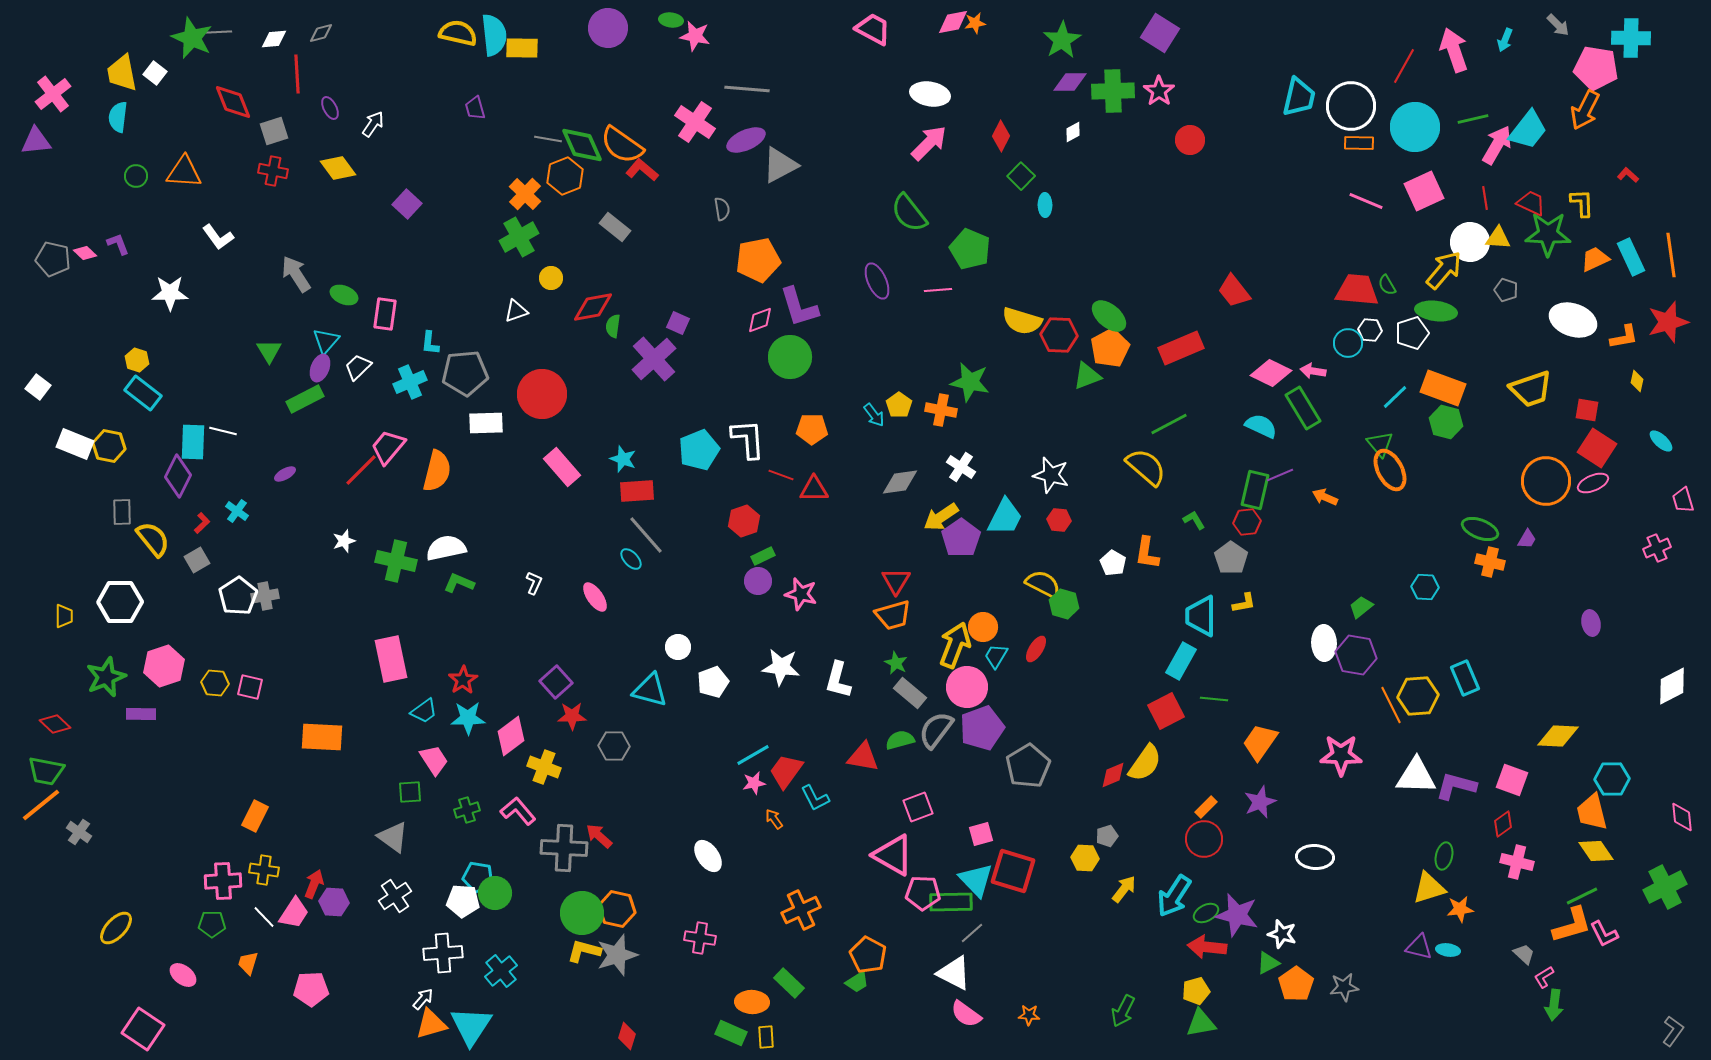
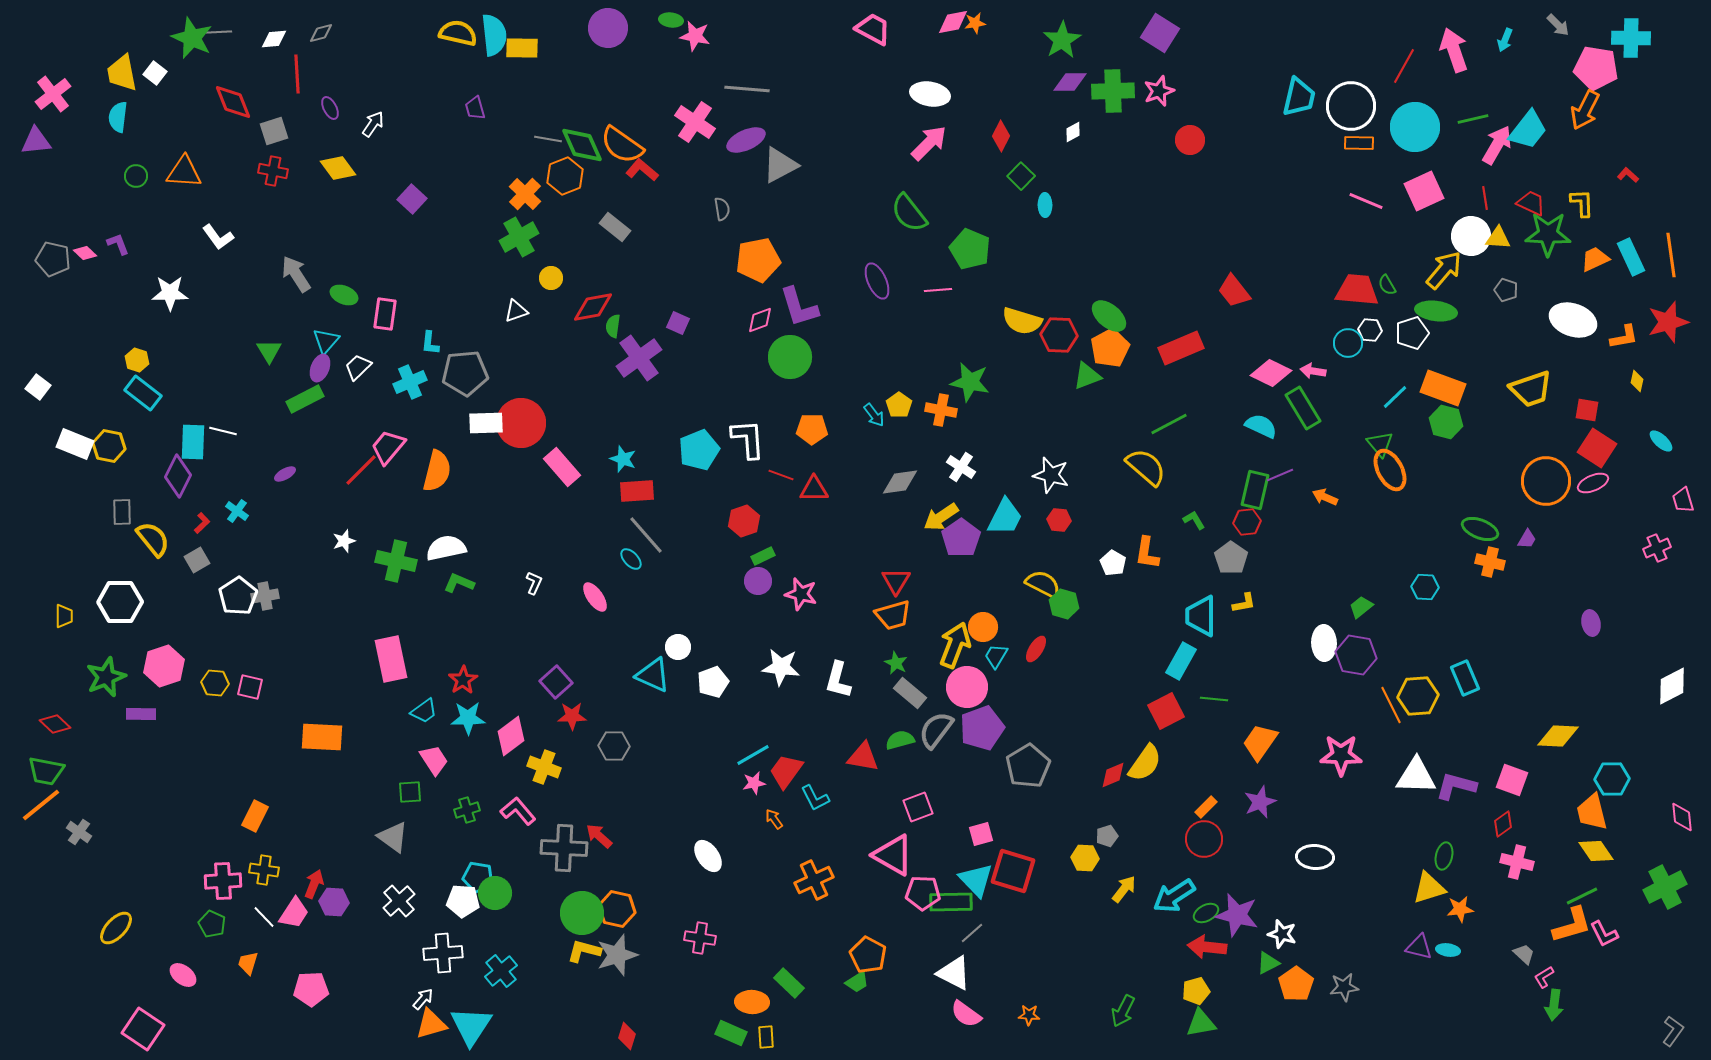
pink star at (1159, 91): rotated 16 degrees clockwise
purple square at (407, 204): moved 5 px right, 5 px up
white circle at (1470, 242): moved 1 px right, 6 px up
purple cross at (654, 359): moved 15 px left, 1 px up; rotated 6 degrees clockwise
red circle at (542, 394): moved 21 px left, 29 px down
cyan triangle at (650, 690): moved 3 px right, 15 px up; rotated 9 degrees clockwise
white cross at (395, 896): moved 4 px right, 5 px down; rotated 8 degrees counterclockwise
cyan arrow at (1174, 896): rotated 24 degrees clockwise
orange cross at (801, 910): moved 13 px right, 30 px up
green pentagon at (212, 924): rotated 24 degrees clockwise
